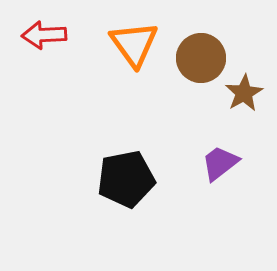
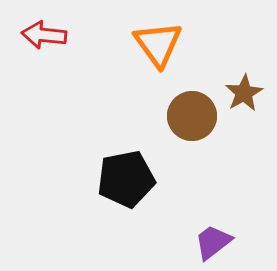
red arrow: rotated 9 degrees clockwise
orange triangle: moved 24 px right
brown circle: moved 9 px left, 58 px down
purple trapezoid: moved 7 px left, 79 px down
